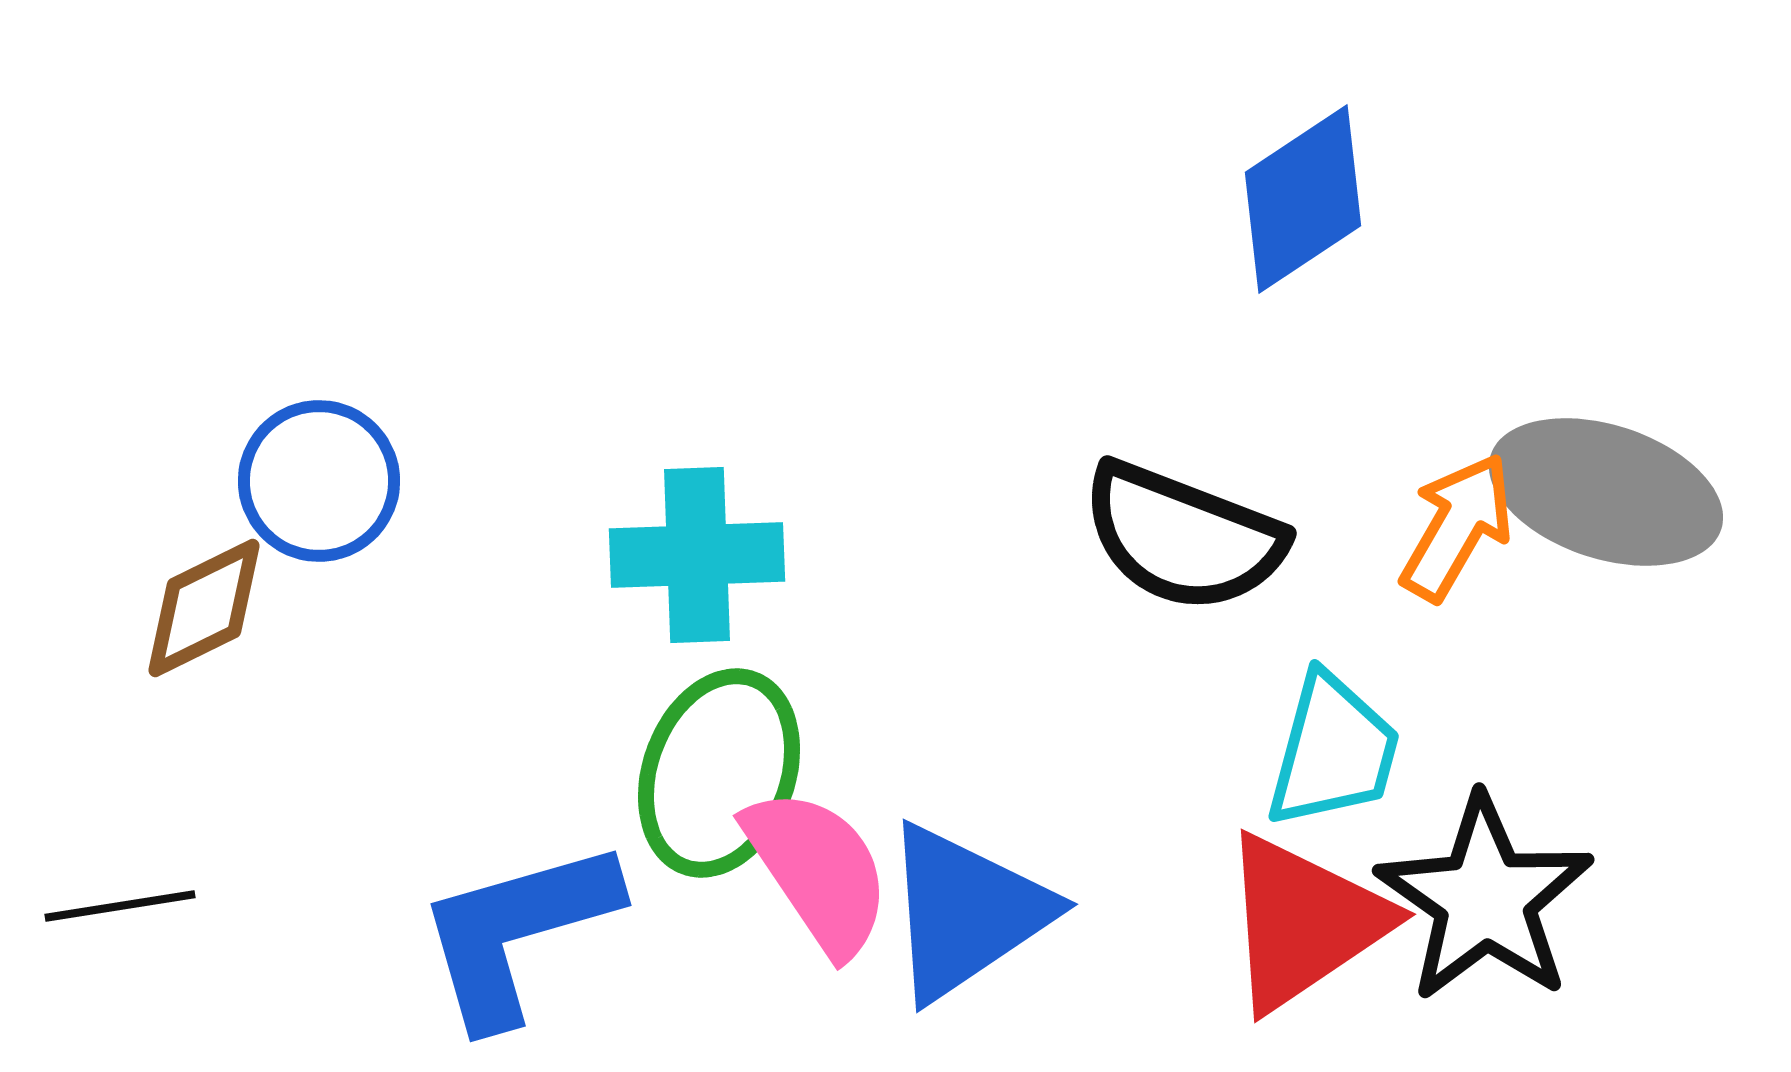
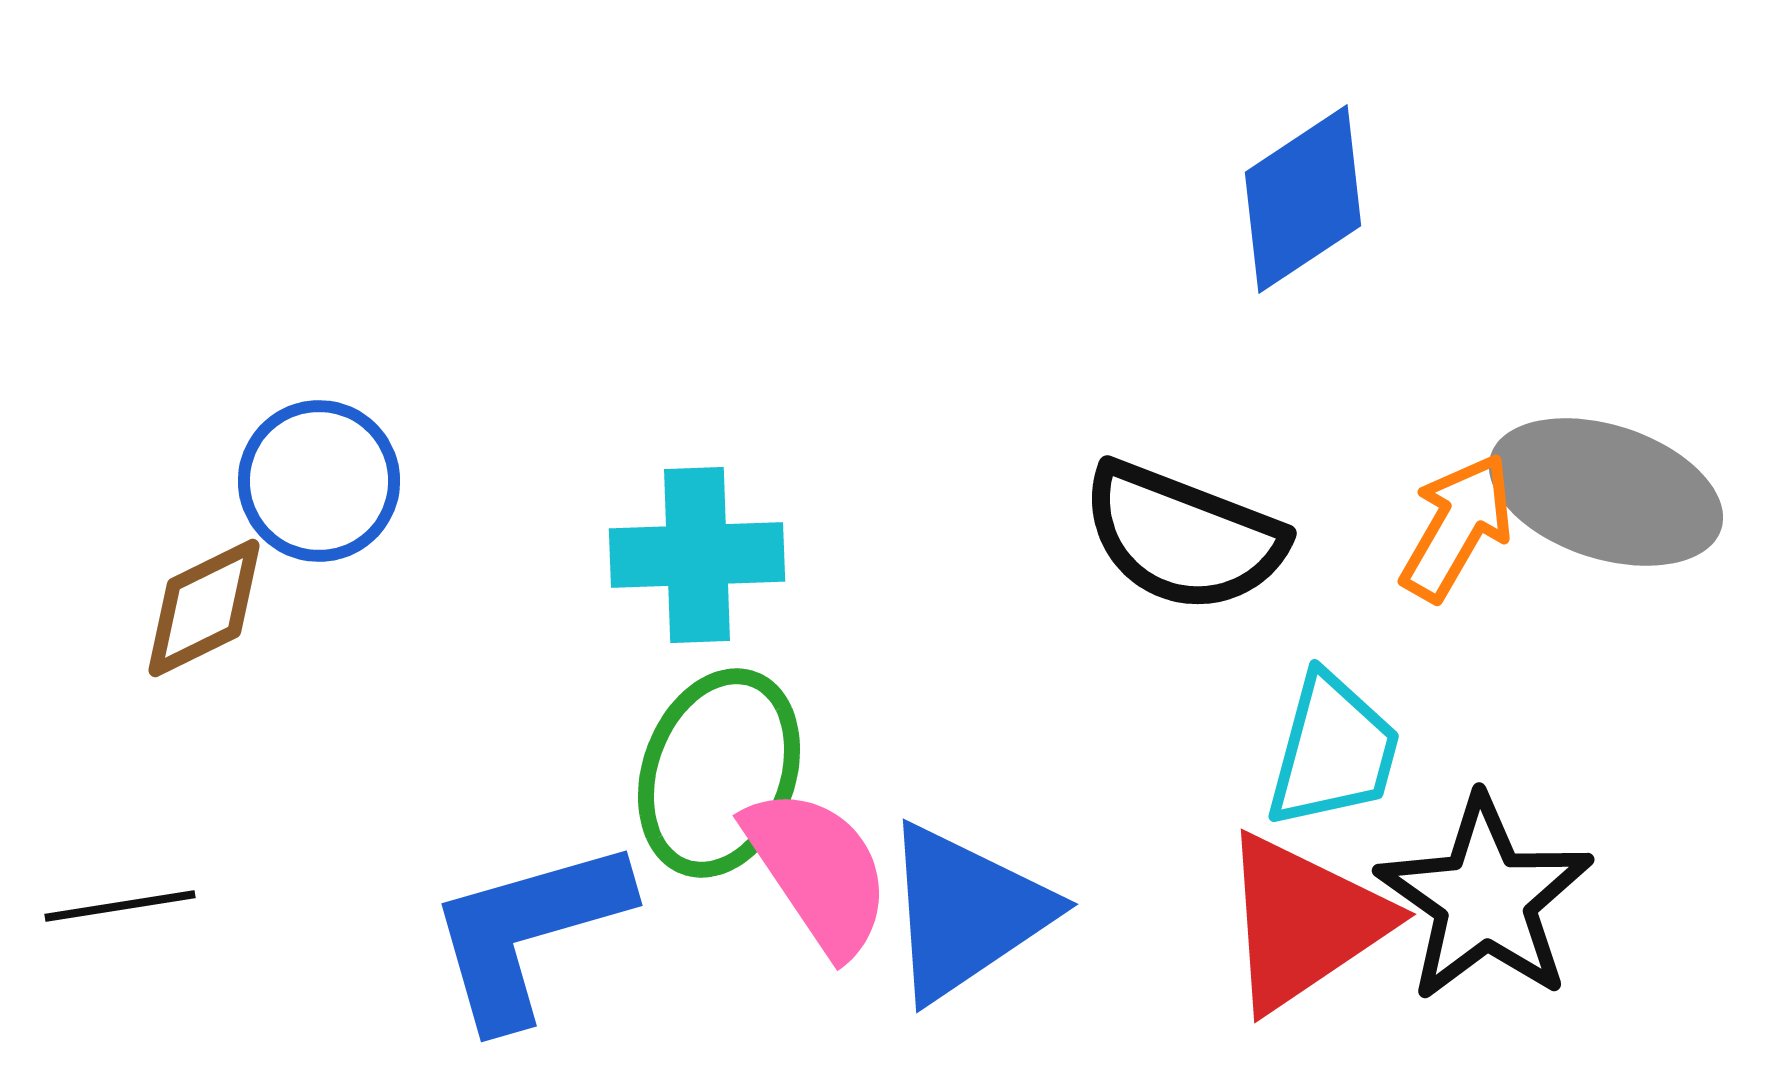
blue L-shape: moved 11 px right
